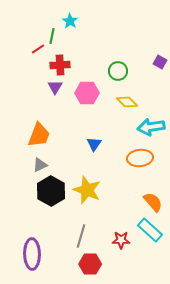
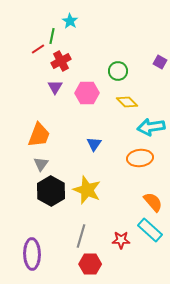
red cross: moved 1 px right, 4 px up; rotated 24 degrees counterclockwise
gray triangle: moved 1 px right, 1 px up; rotated 28 degrees counterclockwise
